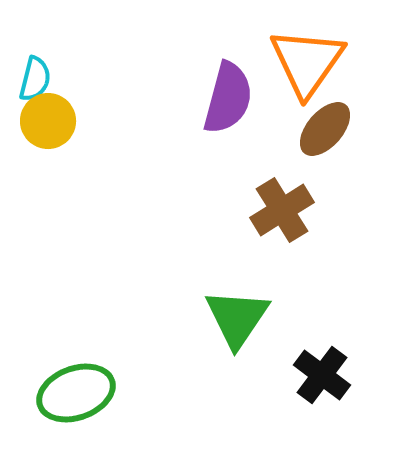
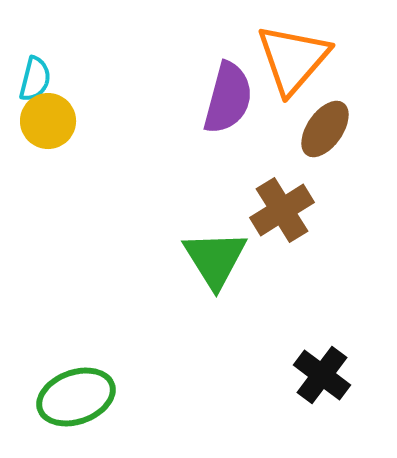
orange triangle: moved 14 px left, 3 px up; rotated 6 degrees clockwise
brown ellipse: rotated 6 degrees counterclockwise
green triangle: moved 22 px left, 59 px up; rotated 6 degrees counterclockwise
green ellipse: moved 4 px down
